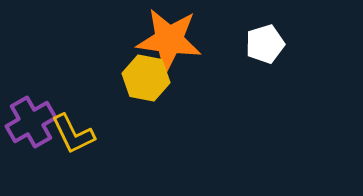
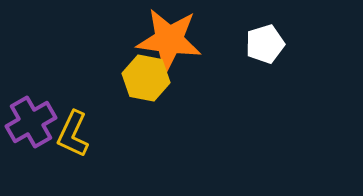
yellow L-shape: rotated 51 degrees clockwise
